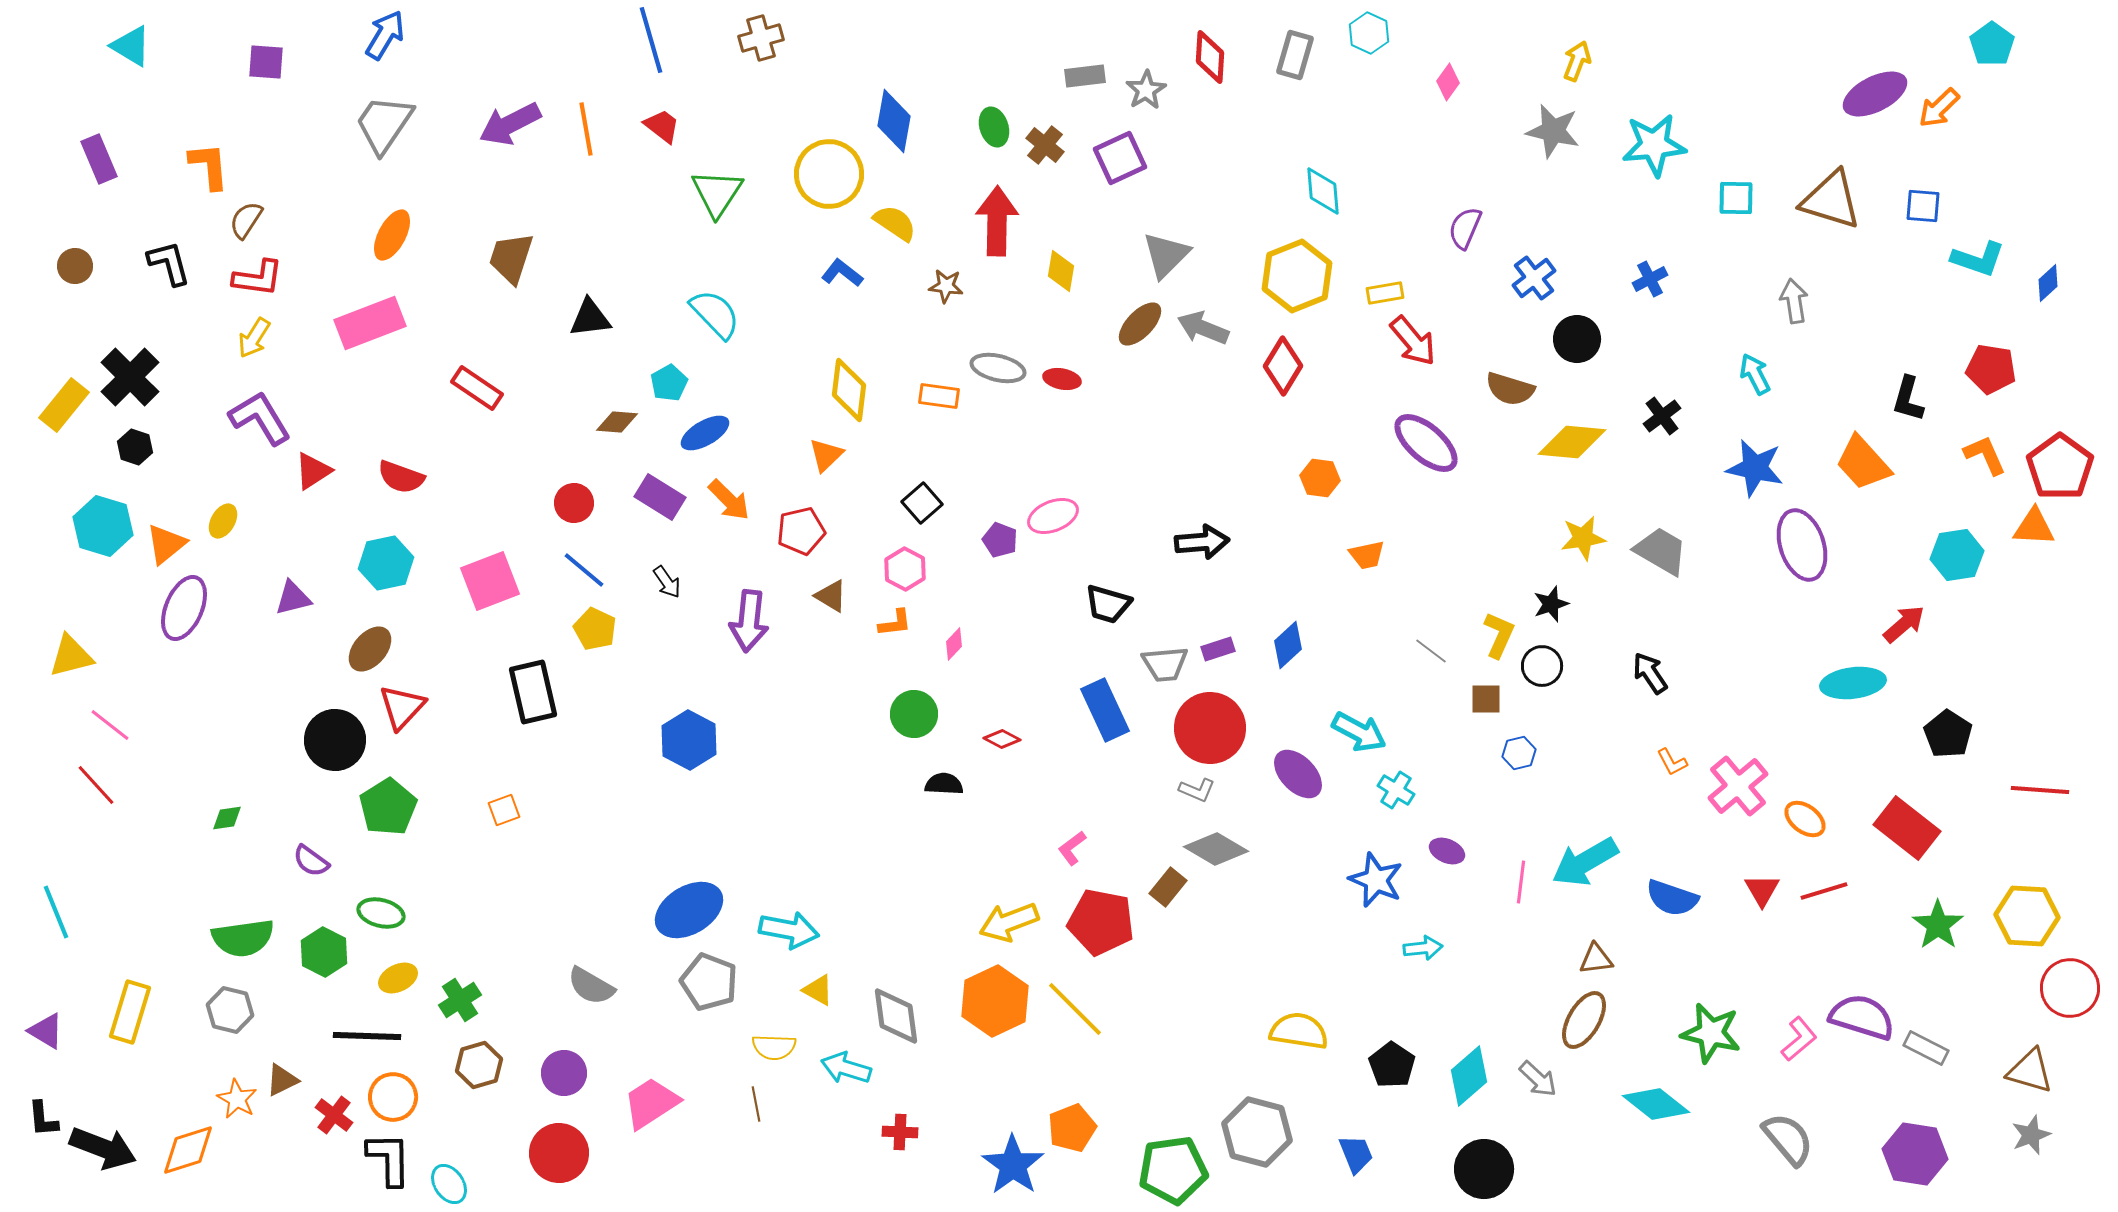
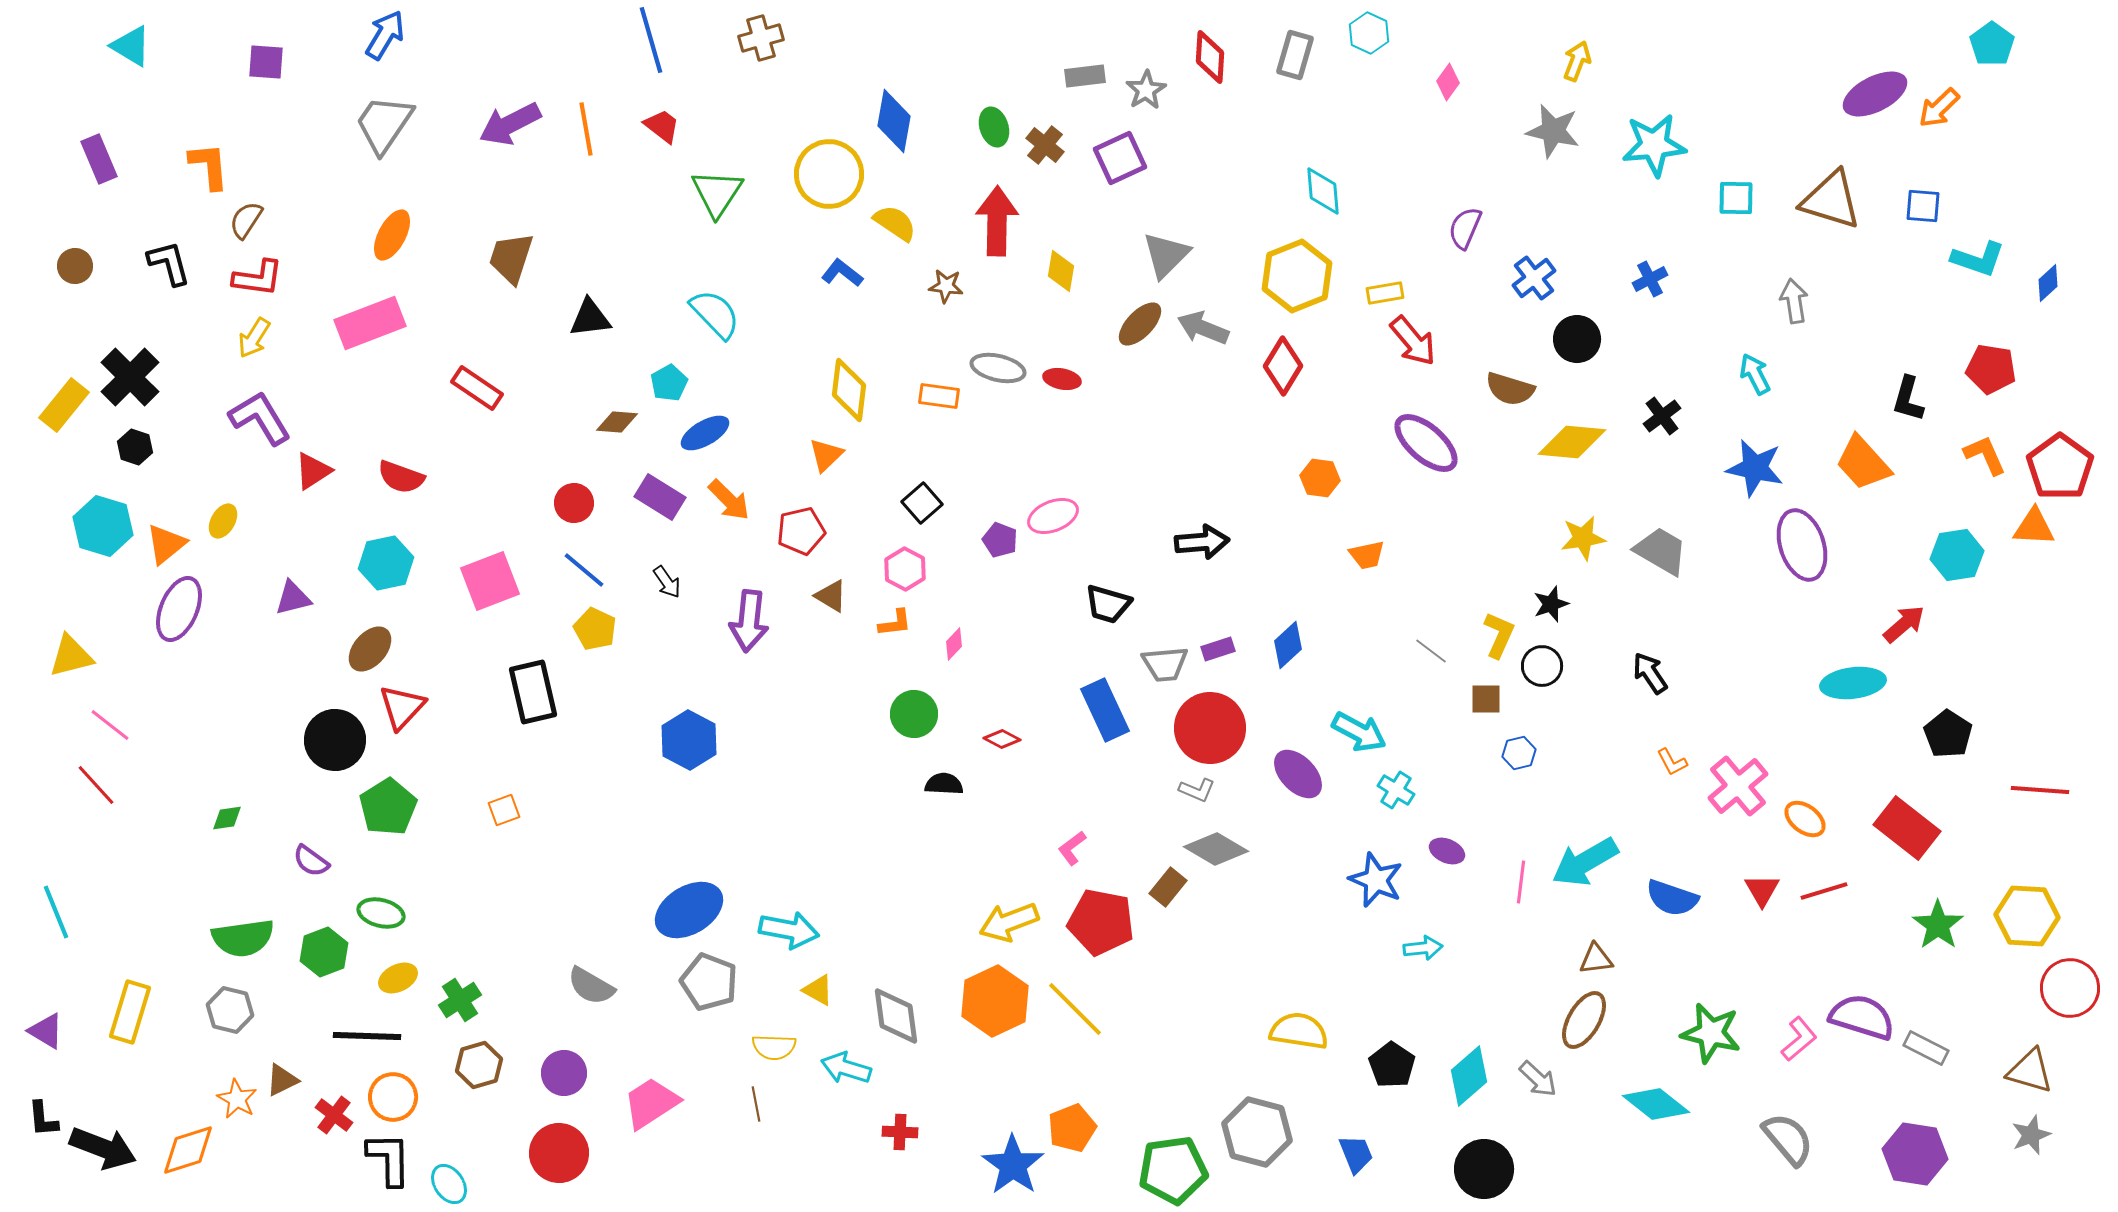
purple ellipse at (184, 608): moved 5 px left, 1 px down
green hexagon at (324, 952): rotated 12 degrees clockwise
